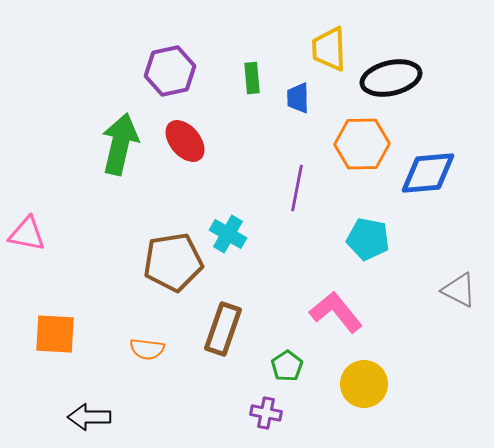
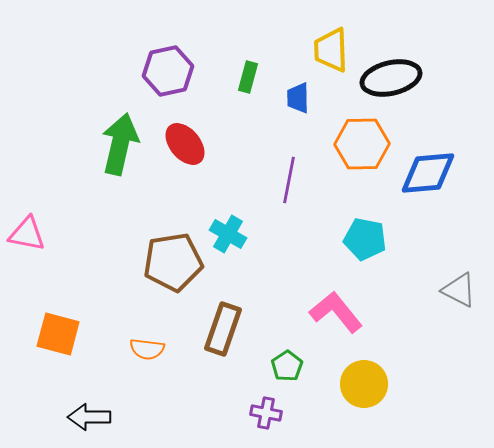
yellow trapezoid: moved 2 px right, 1 px down
purple hexagon: moved 2 px left
green rectangle: moved 4 px left, 1 px up; rotated 20 degrees clockwise
red ellipse: moved 3 px down
purple line: moved 8 px left, 8 px up
cyan pentagon: moved 3 px left
orange square: moved 3 px right; rotated 12 degrees clockwise
